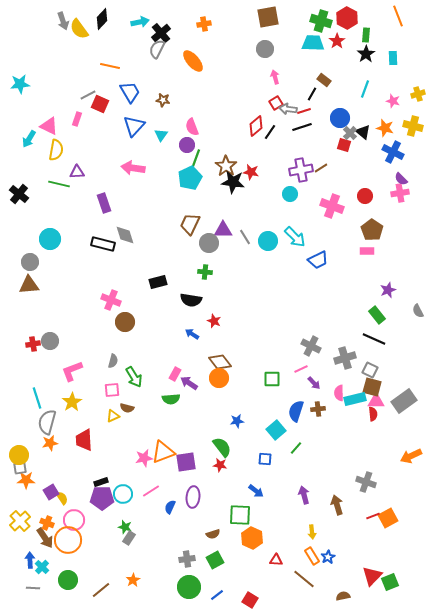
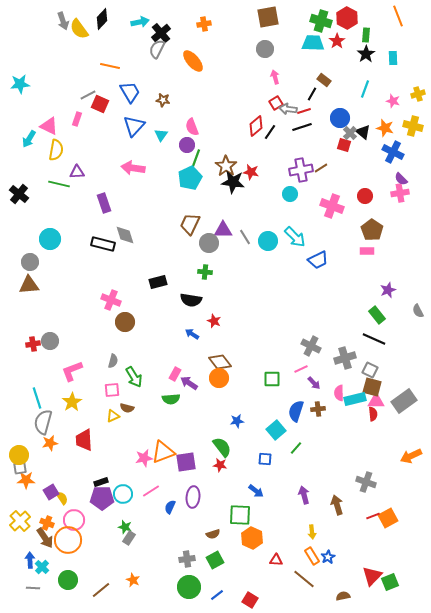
gray semicircle at (47, 422): moved 4 px left
orange star at (133, 580): rotated 16 degrees counterclockwise
